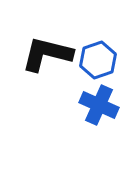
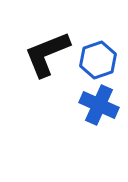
black L-shape: rotated 36 degrees counterclockwise
